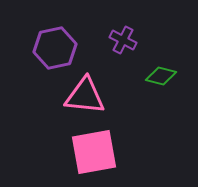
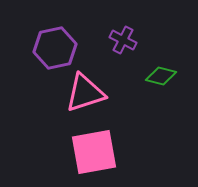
pink triangle: moved 3 px up; rotated 24 degrees counterclockwise
